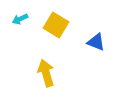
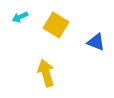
cyan arrow: moved 2 px up
